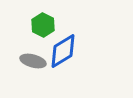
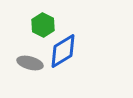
gray ellipse: moved 3 px left, 2 px down
